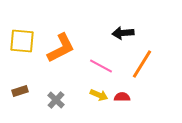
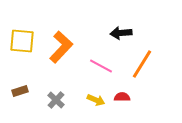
black arrow: moved 2 px left
orange L-shape: moved 1 px up; rotated 20 degrees counterclockwise
yellow arrow: moved 3 px left, 5 px down
